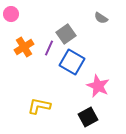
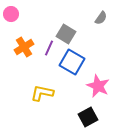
gray semicircle: rotated 88 degrees counterclockwise
gray square: rotated 24 degrees counterclockwise
yellow L-shape: moved 3 px right, 13 px up
